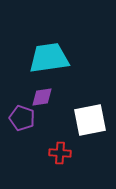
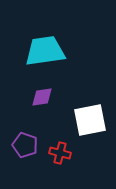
cyan trapezoid: moved 4 px left, 7 px up
purple pentagon: moved 3 px right, 27 px down
red cross: rotated 10 degrees clockwise
